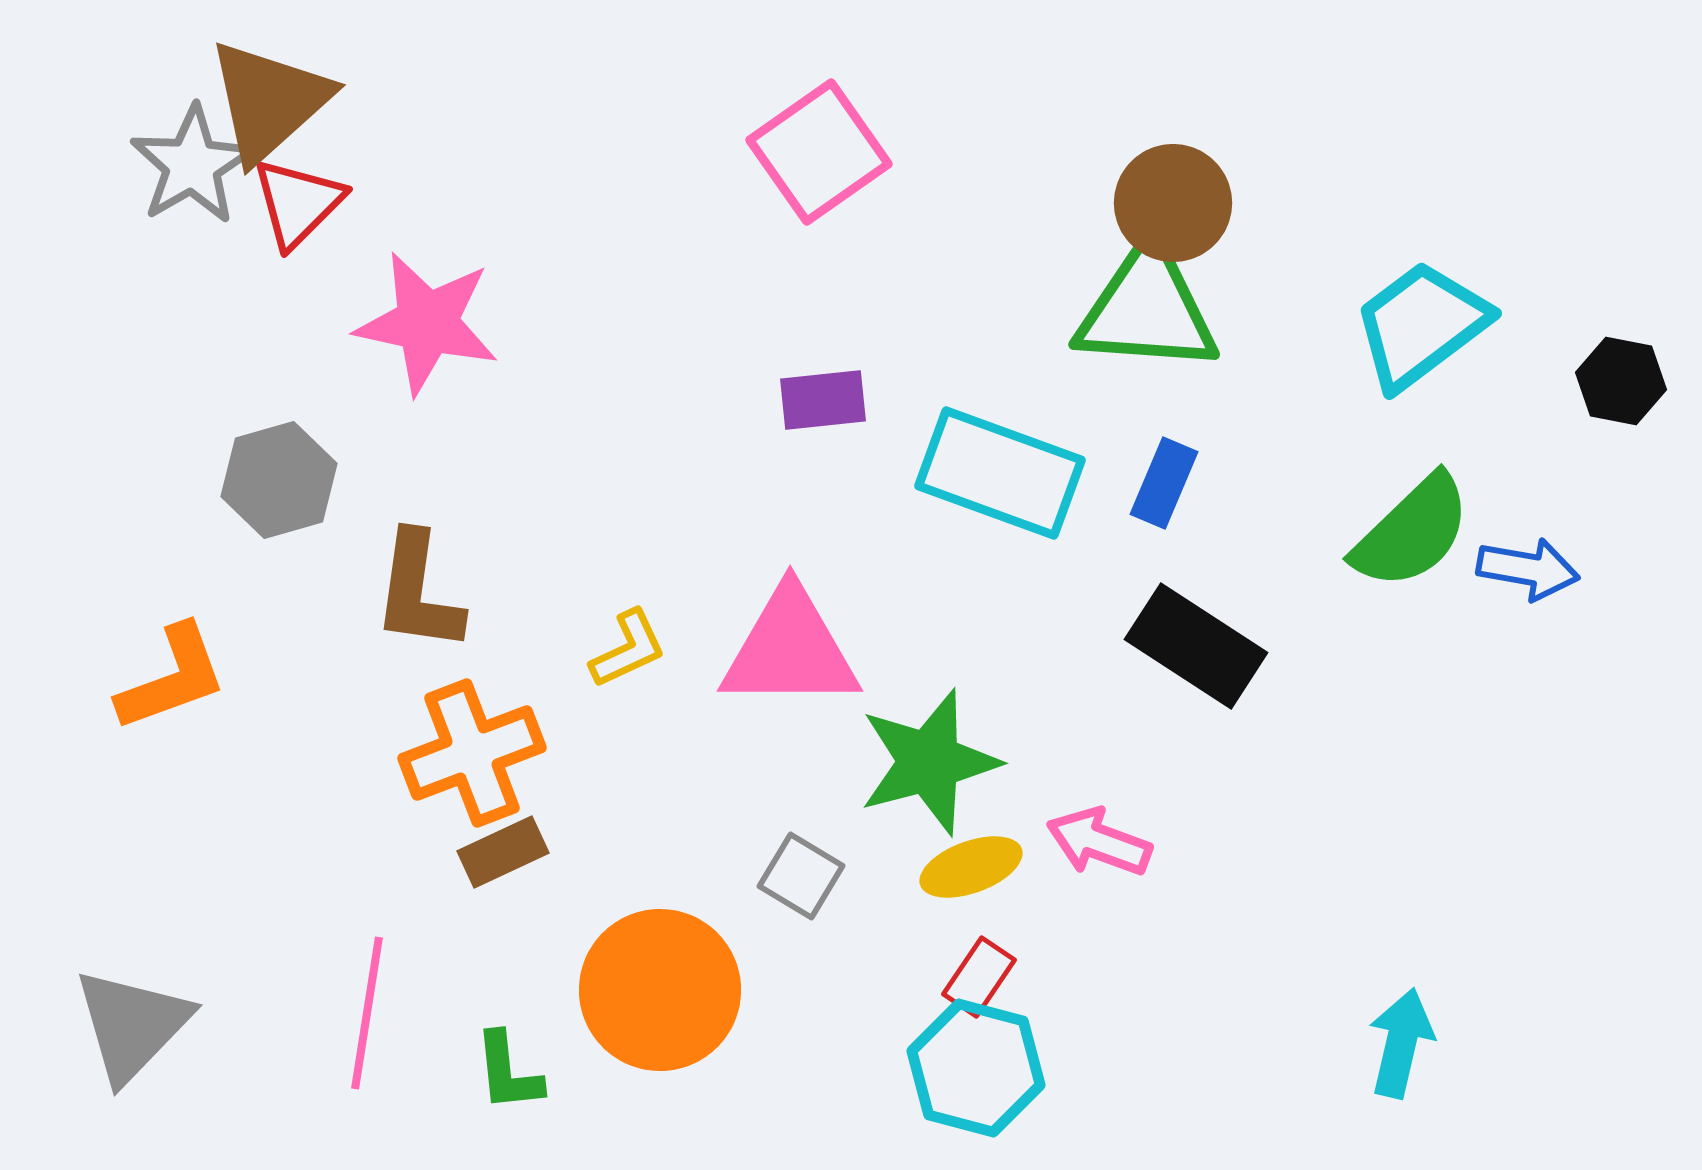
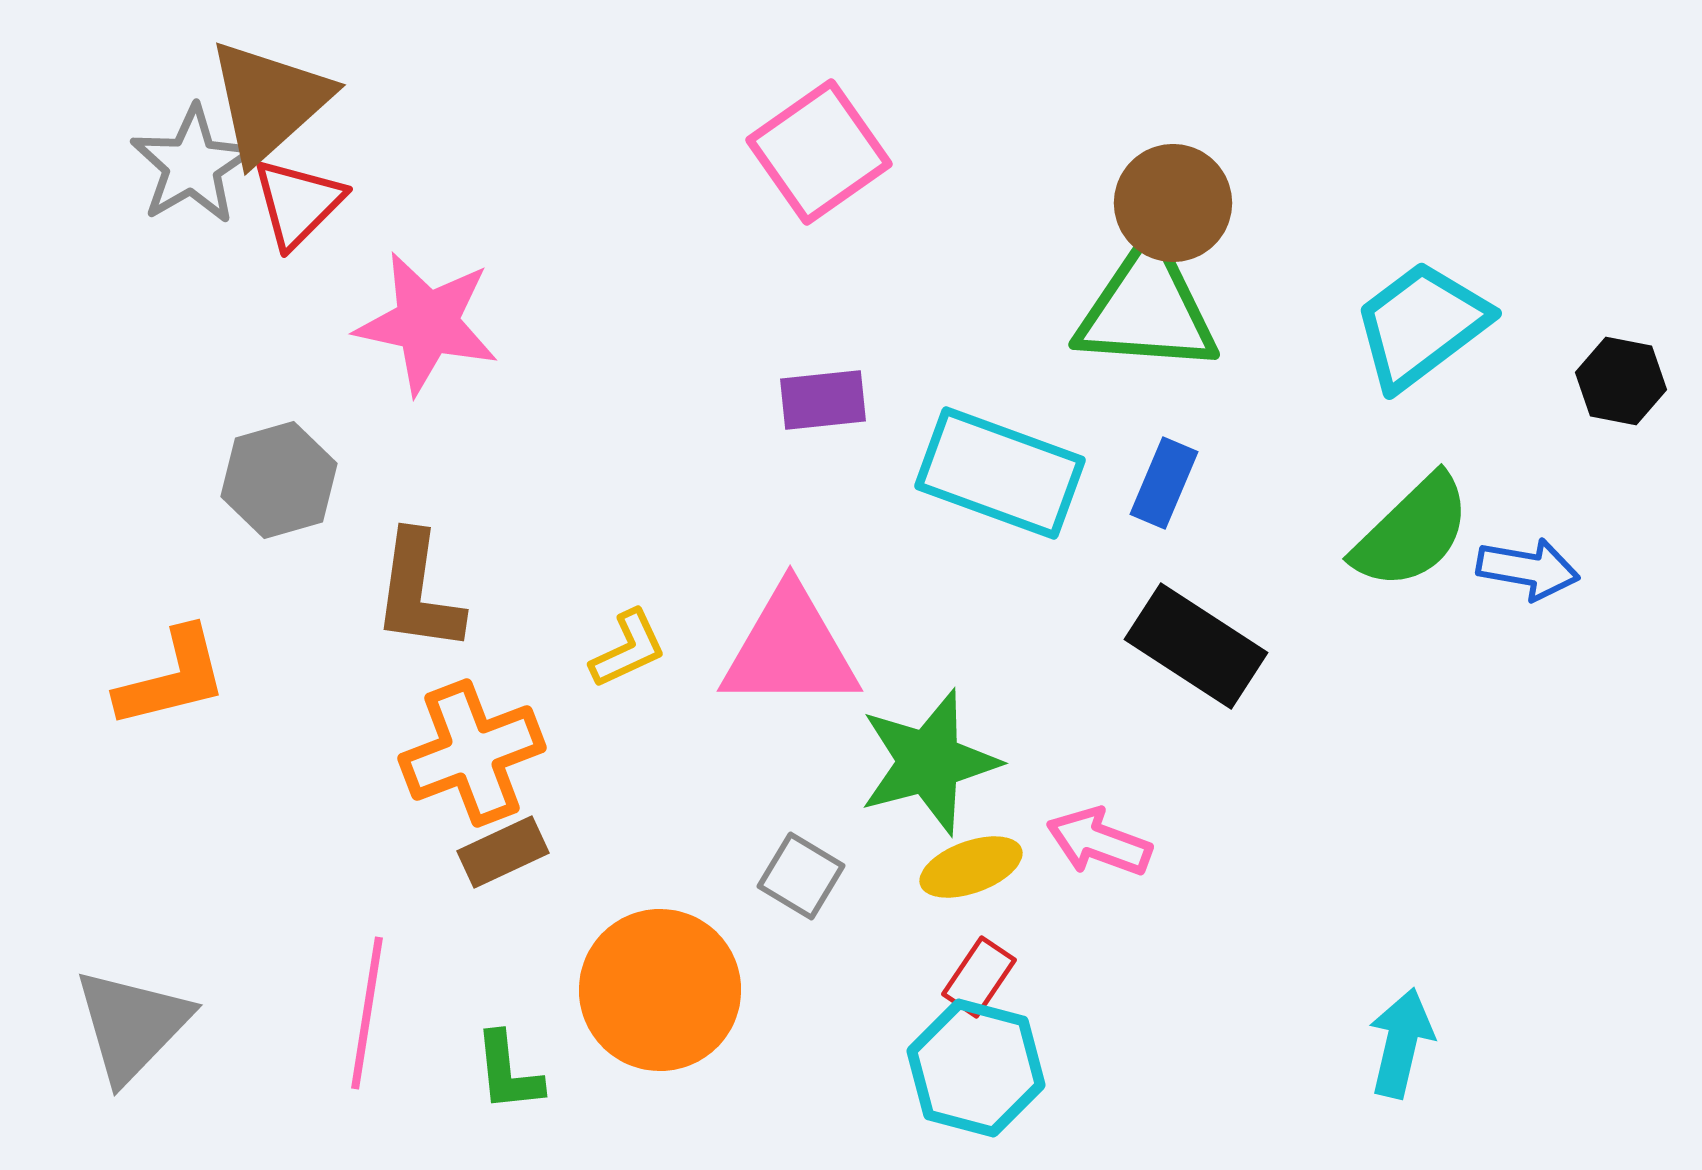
orange L-shape: rotated 6 degrees clockwise
